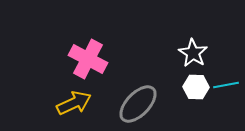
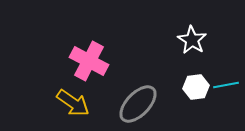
white star: moved 1 px left, 13 px up
pink cross: moved 1 px right, 2 px down
white hexagon: rotated 10 degrees counterclockwise
yellow arrow: moved 1 px left; rotated 60 degrees clockwise
